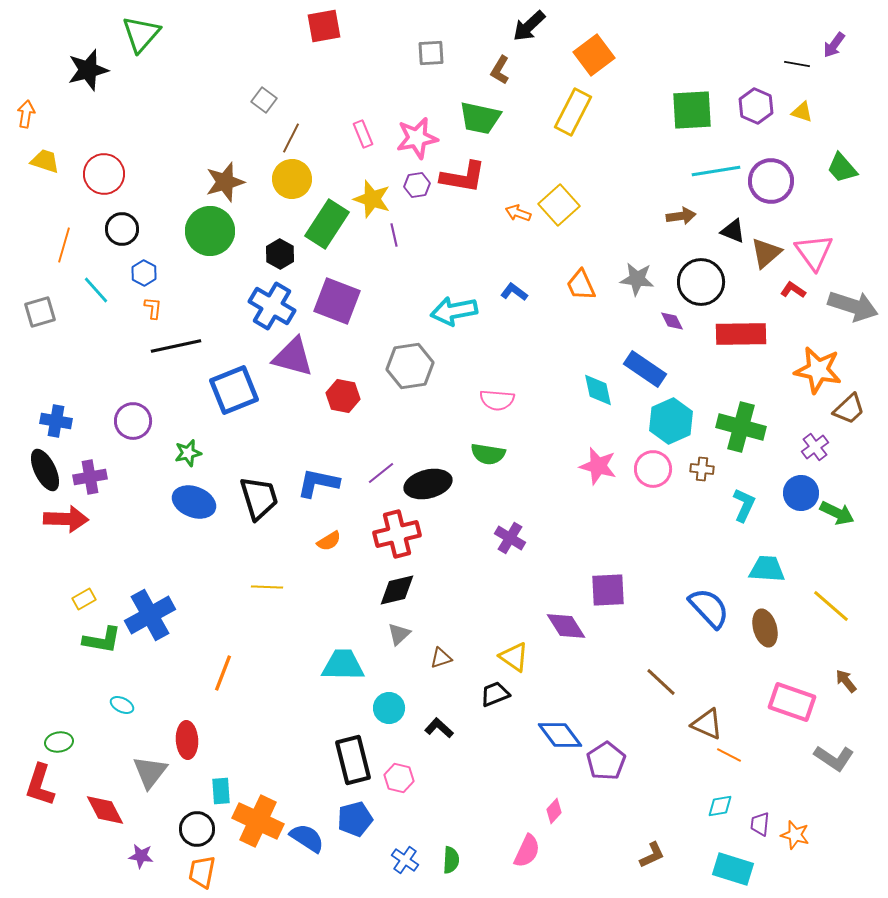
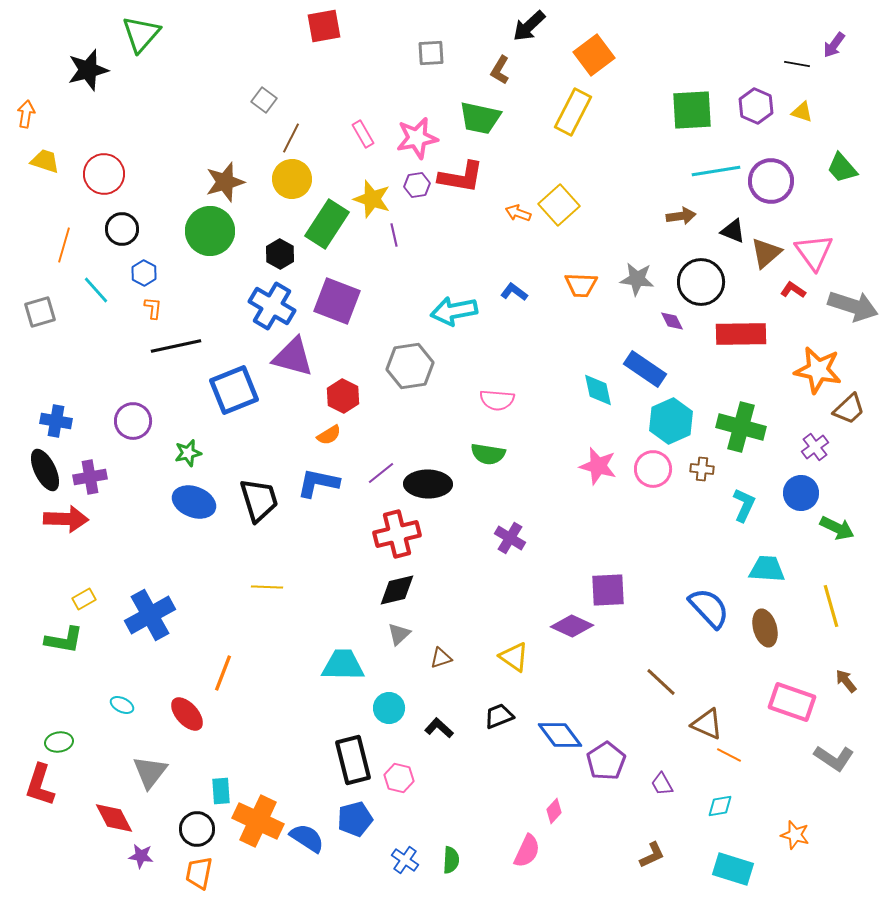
pink rectangle at (363, 134): rotated 8 degrees counterclockwise
red L-shape at (463, 177): moved 2 px left
orange trapezoid at (581, 285): rotated 64 degrees counterclockwise
red hexagon at (343, 396): rotated 16 degrees clockwise
black ellipse at (428, 484): rotated 15 degrees clockwise
black trapezoid at (259, 498): moved 2 px down
green arrow at (837, 513): moved 15 px down
orange semicircle at (329, 541): moved 106 px up
yellow line at (831, 606): rotated 33 degrees clockwise
purple diamond at (566, 626): moved 6 px right; rotated 33 degrees counterclockwise
green L-shape at (102, 640): moved 38 px left
black trapezoid at (495, 694): moved 4 px right, 22 px down
red ellipse at (187, 740): moved 26 px up; rotated 39 degrees counterclockwise
red diamond at (105, 810): moved 9 px right, 8 px down
purple trapezoid at (760, 824): moved 98 px left, 40 px up; rotated 35 degrees counterclockwise
orange trapezoid at (202, 872): moved 3 px left, 1 px down
